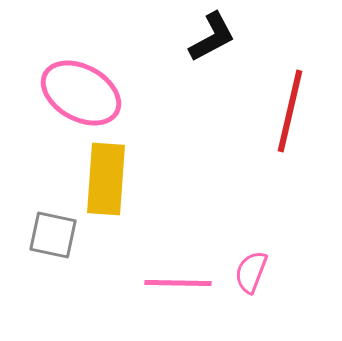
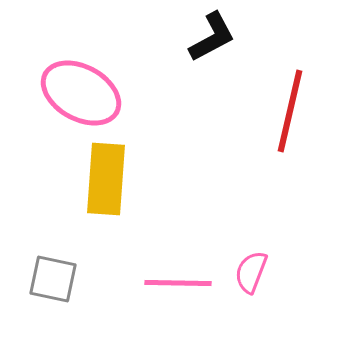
gray square: moved 44 px down
